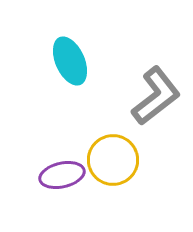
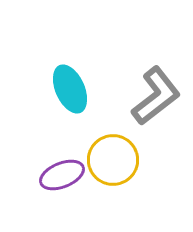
cyan ellipse: moved 28 px down
purple ellipse: rotated 9 degrees counterclockwise
